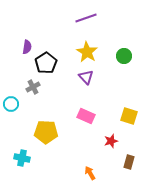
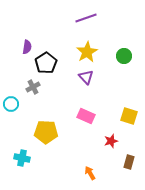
yellow star: rotated 10 degrees clockwise
